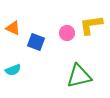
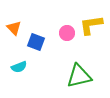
orange triangle: moved 1 px right; rotated 21 degrees clockwise
cyan semicircle: moved 6 px right, 3 px up
